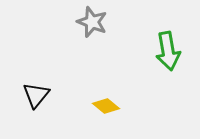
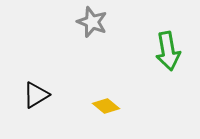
black triangle: rotated 20 degrees clockwise
